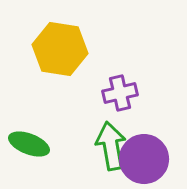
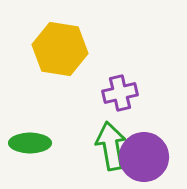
green ellipse: moved 1 px right, 1 px up; rotated 21 degrees counterclockwise
purple circle: moved 2 px up
